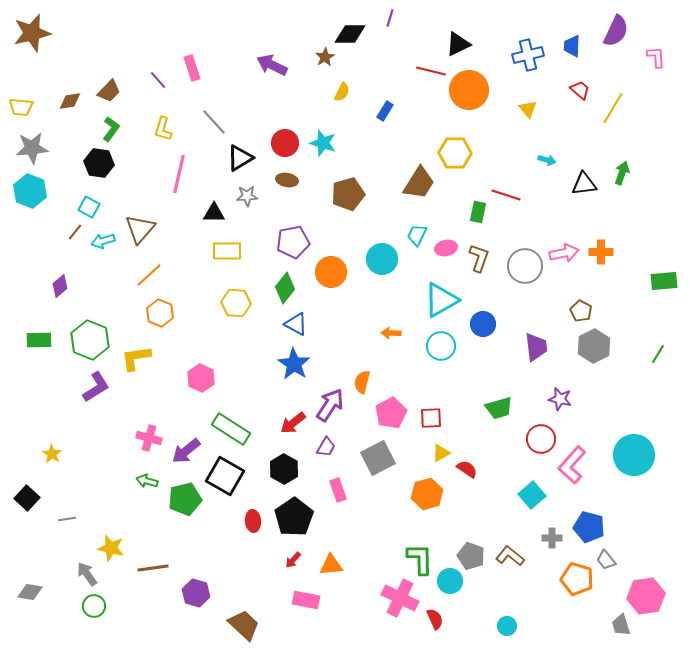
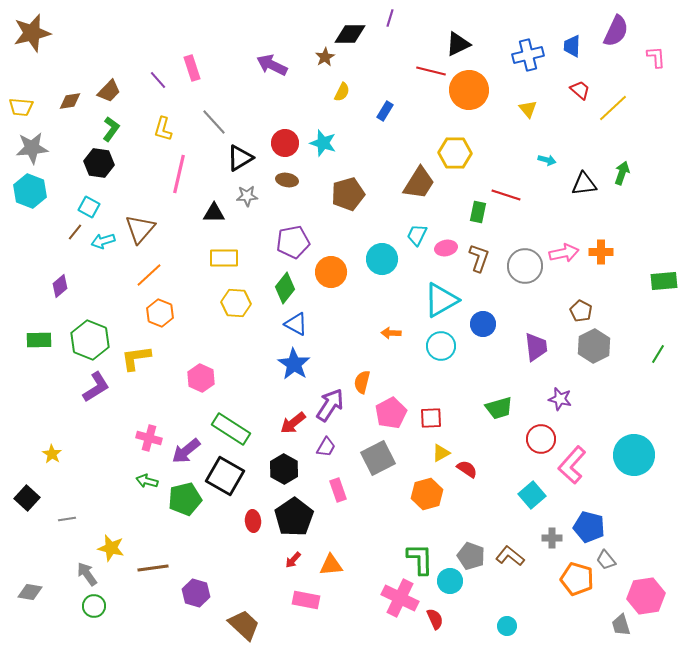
yellow line at (613, 108): rotated 16 degrees clockwise
yellow rectangle at (227, 251): moved 3 px left, 7 px down
